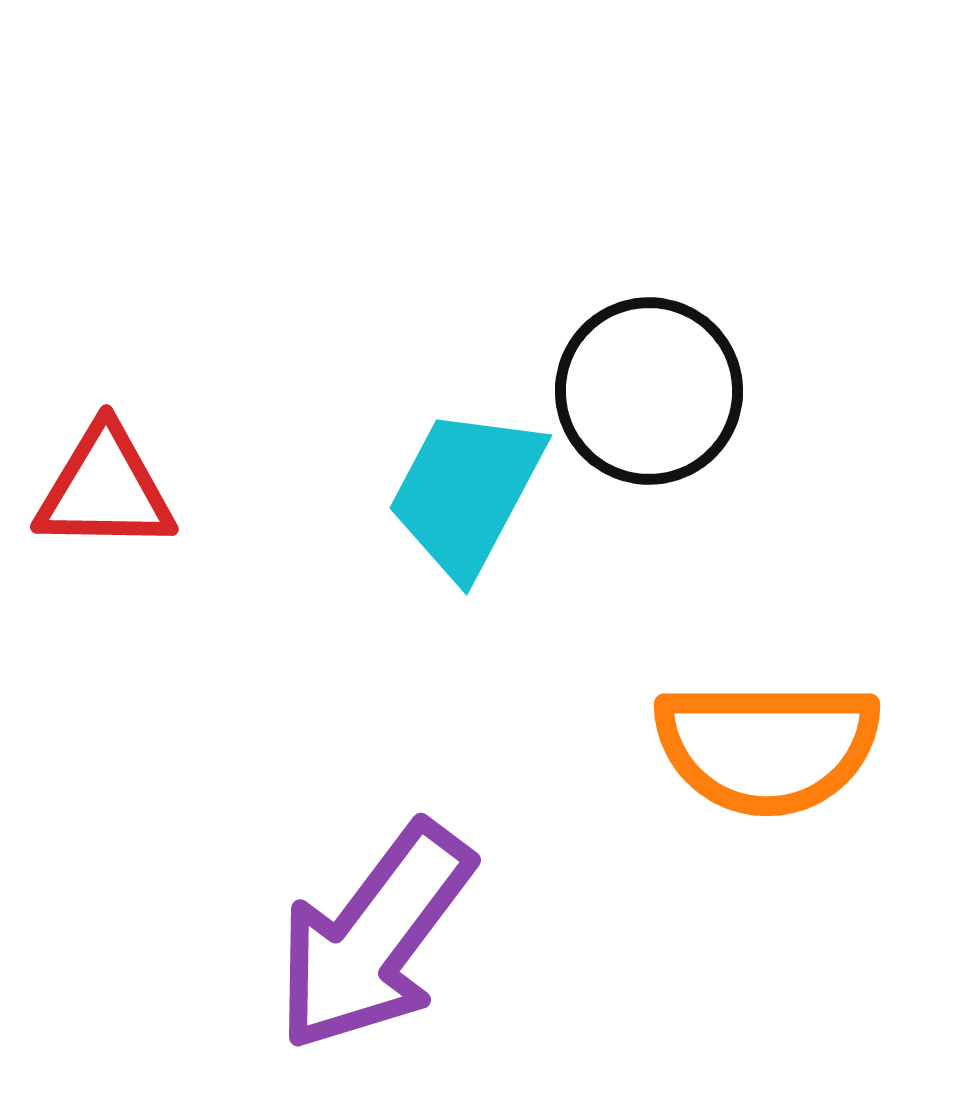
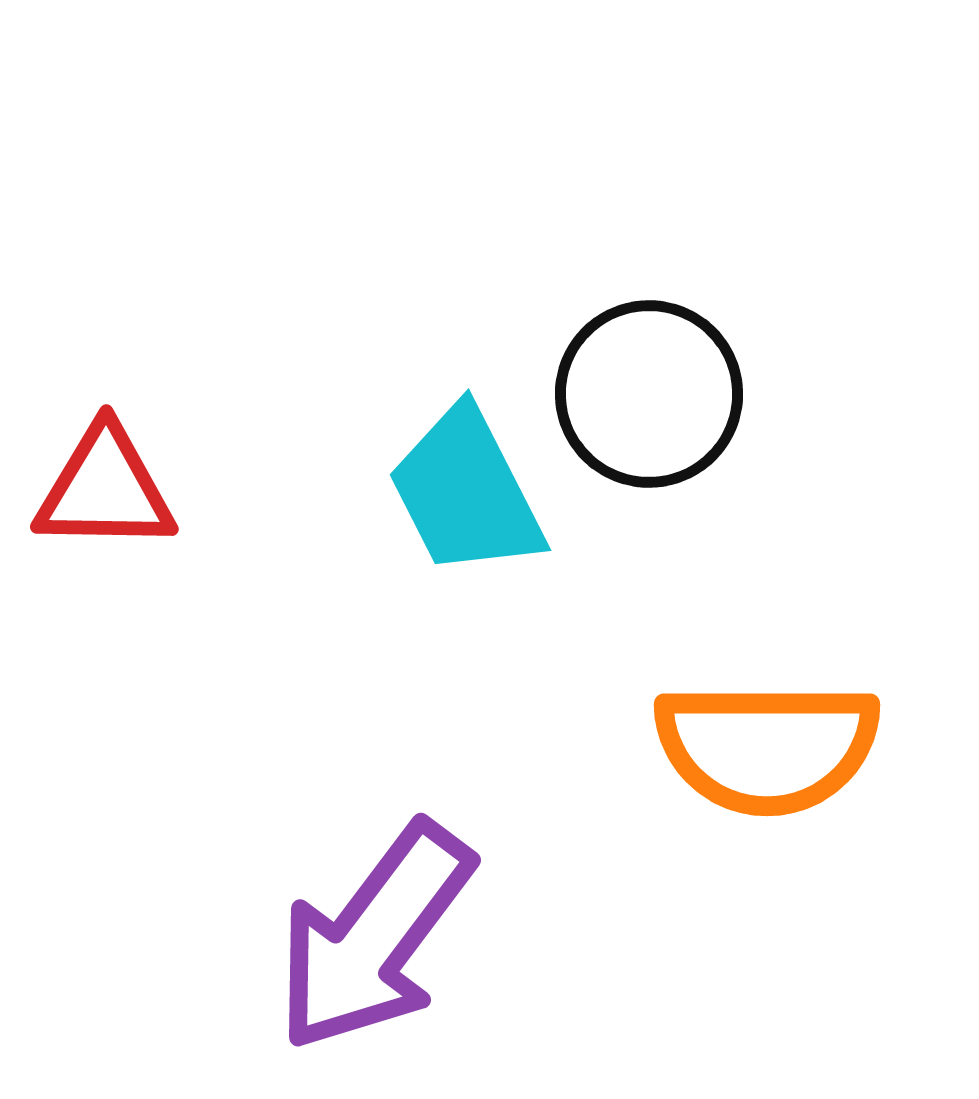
black circle: moved 3 px down
cyan trapezoid: rotated 55 degrees counterclockwise
